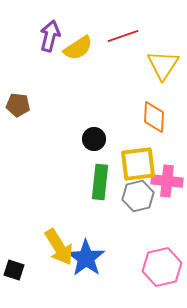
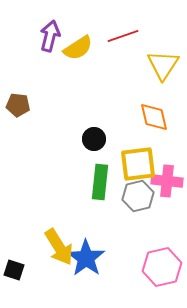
orange diamond: rotated 16 degrees counterclockwise
